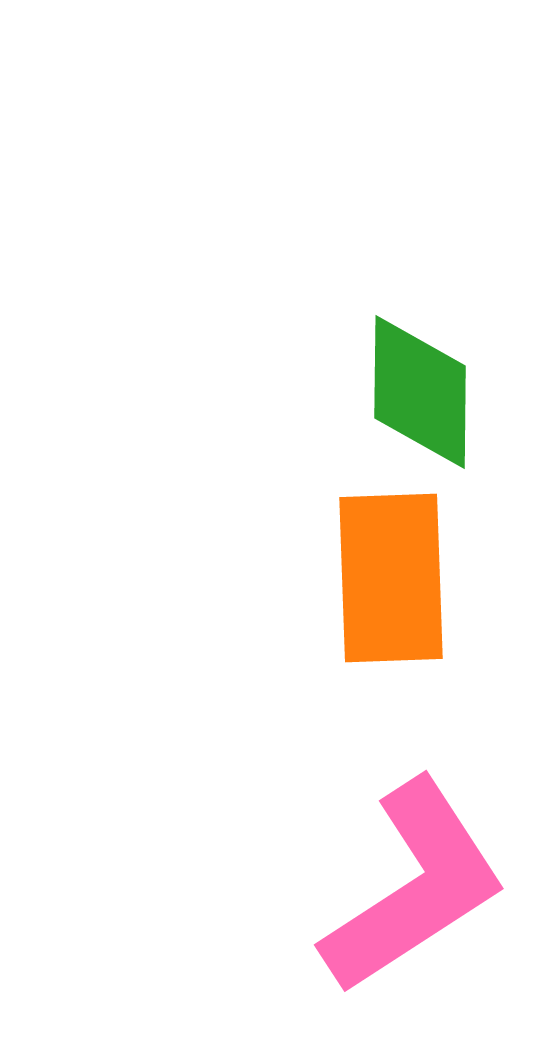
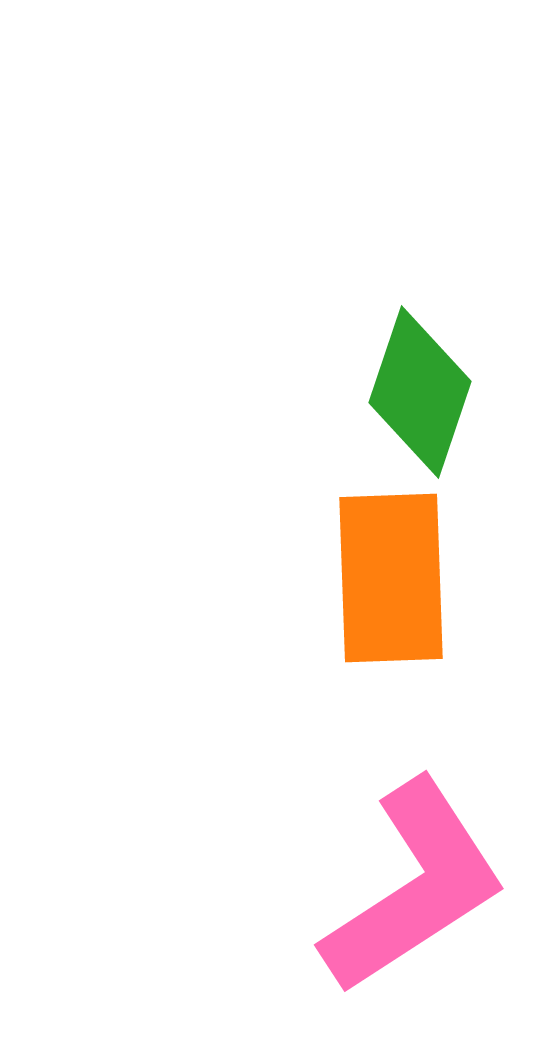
green diamond: rotated 18 degrees clockwise
